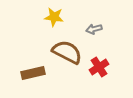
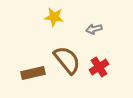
brown semicircle: moved 8 px down; rotated 24 degrees clockwise
